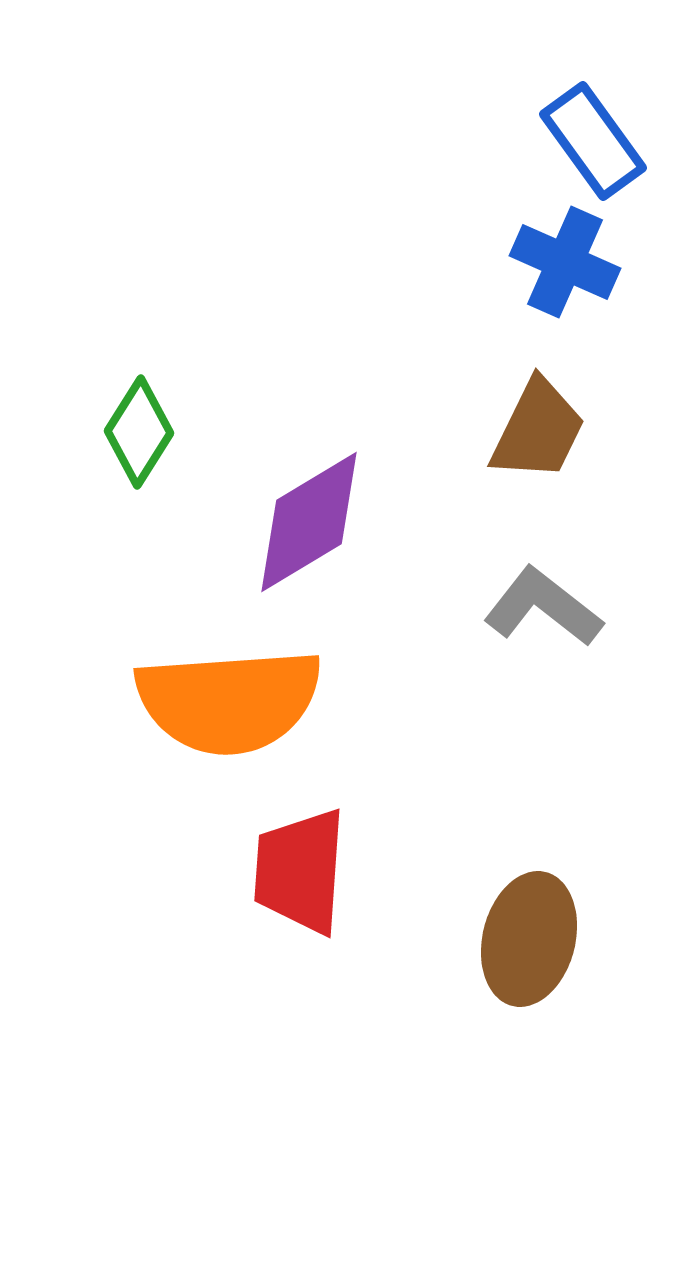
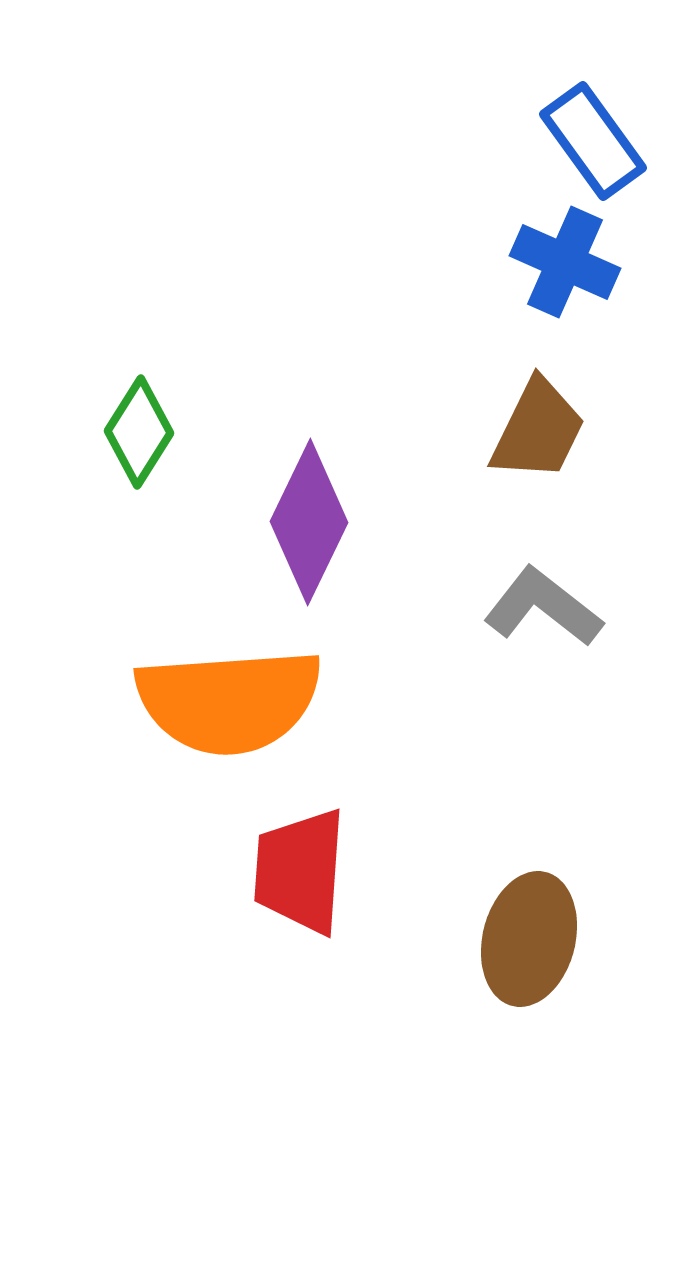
purple diamond: rotated 33 degrees counterclockwise
